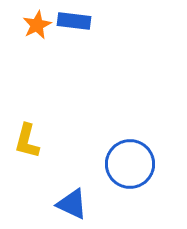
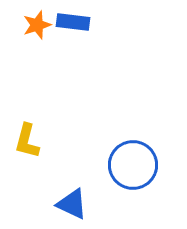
blue rectangle: moved 1 px left, 1 px down
orange star: rotated 8 degrees clockwise
blue circle: moved 3 px right, 1 px down
